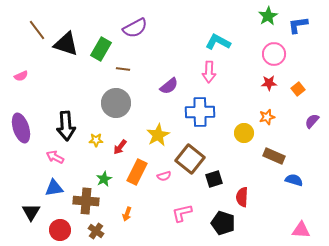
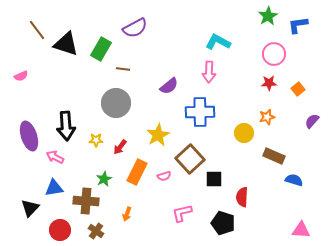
purple ellipse at (21, 128): moved 8 px right, 8 px down
brown square at (190, 159): rotated 8 degrees clockwise
black square at (214, 179): rotated 18 degrees clockwise
black triangle at (31, 212): moved 1 px left, 4 px up; rotated 12 degrees clockwise
